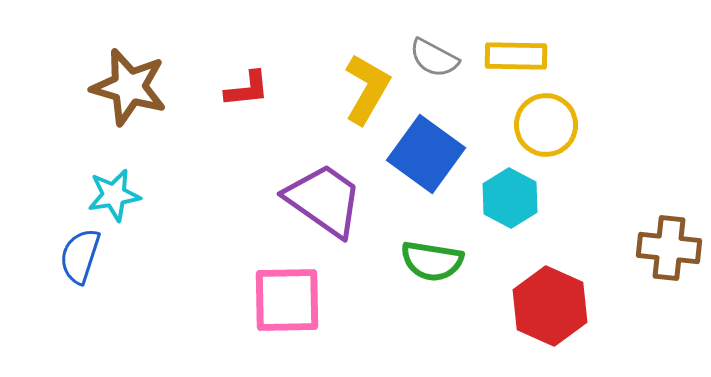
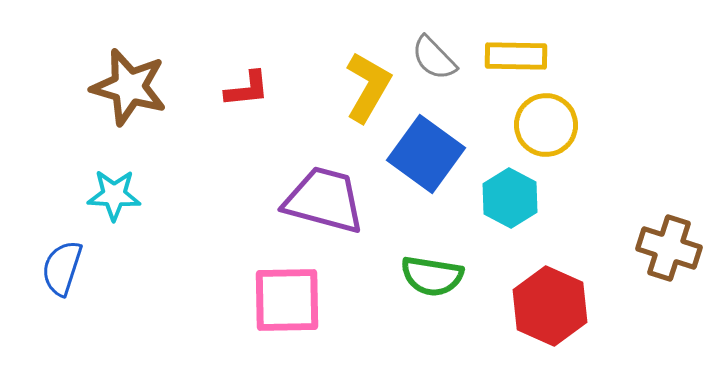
gray semicircle: rotated 18 degrees clockwise
yellow L-shape: moved 1 px right, 2 px up
cyan star: rotated 12 degrees clockwise
purple trapezoid: rotated 20 degrees counterclockwise
brown cross: rotated 12 degrees clockwise
blue semicircle: moved 18 px left, 12 px down
green semicircle: moved 15 px down
